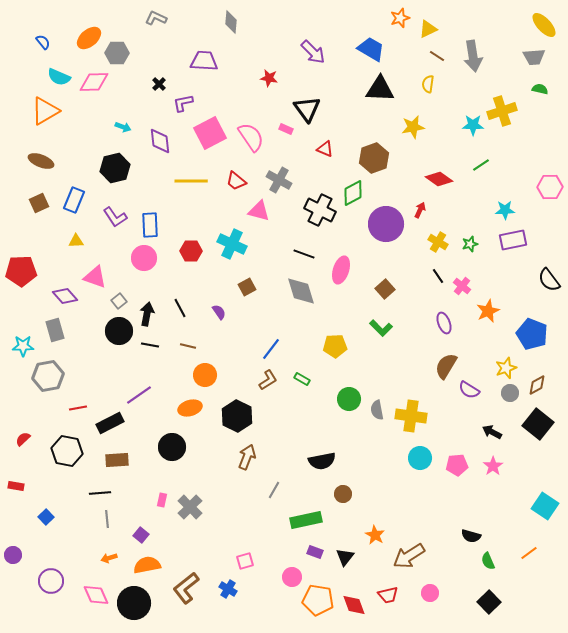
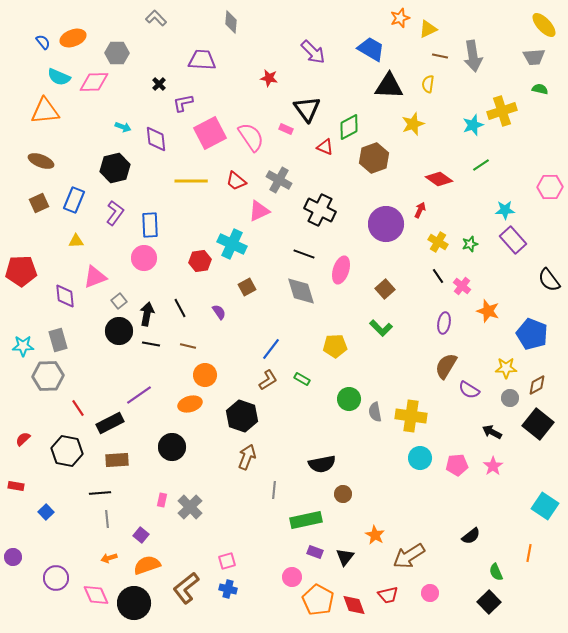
gray L-shape at (156, 18): rotated 20 degrees clockwise
orange ellipse at (89, 38): moved 16 px left; rotated 20 degrees clockwise
brown line at (437, 56): moved 3 px right; rotated 21 degrees counterclockwise
purple trapezoid at (204, 61): moved 2 px left, 1 px up
black triangle at (380, 89): moved 9 px right, 3 px up
orange triangle at (45, 111): rotated 24 degrees clockwise
cyan star at (473, 125): rotated 20 degrees counterclockwise
yellow star at (413, 127): moved 3 px up; rotated 10 degrees counterclockwise
purple diamond at (160, 141): moved 4 px left, 2 px up
red triangle at (325, 149): moved 2 px up
green diamond at (353, 193): moved 4 px left, 66 px up
pink triangle at (259, 211): rotated 40 degrees counterclockwise
purple L-shape at (115, 217): moved 4 px up; rotated 110 degrees counterclockwise
purple rectangle at (513, 240): rotated 60 degrees clockwise
red hexagon at (191, 251): moved 9 px right, 10 px down; rotated 10 degrees counterclockwise
pink triangle at (95, 277): rotated 40 degrees counterclockwise
purple diamond at (65, 296): rotated 35 degrees clockwise
orange star at (488, 311): rotated 30 degrees counterclockwise
purple ellipse at (444, 323): rotated 30 degrees clockwise
gray rectangle at (55, 330): moved 3 px right, 10 px down
black line at (150, 345): moved 1 px right, 1 px up
yellow star at (506, 368): rotated 20 degrees clockwise
gray hexagon at (48, 376): rotated 8 degrees clockwise
gray circle at (510, 393): moved 5 px down
red line at (78, 408): rotated 66 degrees clockwise
orange ellipse at (190, 408): moved 4 px up
gray semicircle at (377, 410): moved 2 px left, 2 px down
black hexagon at (237, 416): moved 5 px right; rotated 8 degrees counterclockwise
black semicircle at (322, 461): moved 3 px down
gray line at (274, 490): rotated 24 degrees counterclockwise
blue square at (46, 517): moved 5 px up
black semicircle at (471, 536): rotated 54 degrees counterclockwise
orange line at (529, 553): rotated 42 degrees counterclockwise
purple circle at (13, 555): moved 2 px down
pink square at (245, 561): moved 18 px left
green semicircle at (488, 561): moved 8 px right, 11 px down
orange semicircle at (147, 565): rotated 8 degrees counterclockwise
purple circle at (51, 581): moved 5 px right, 3 px up
blue cross at (228, 589): rotated 18 degrees counterclockwise
orange pentagon at (318, 600): rotated 20 degrees clockwise
